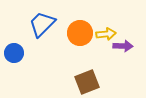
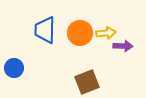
blue trapezoid: moved 3 px right, 6 px down; rotated 44 degrees counterclockwise
yellow arrow: moved 1 px up
blue circle: moved 15 px down
